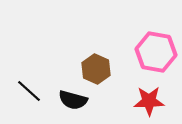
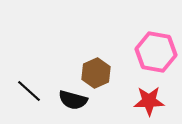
brown hexagon: moved 4 px down; rotated 12 degrees clockwise
